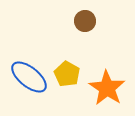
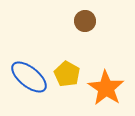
orange star: moved 1 px left
